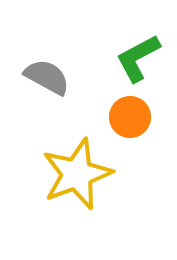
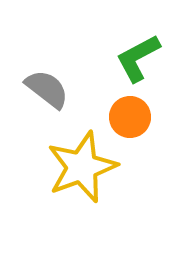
gray semicircle: moved 12 px down; rotated 9 degrees clockwise
yellow star: moved 5 px right, 7 px up
